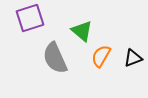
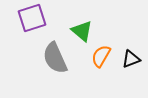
purple square: moved 2 px right
black triangle: moved 2 px left, 1 px down
